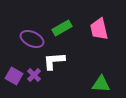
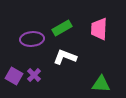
pink trapezoid: rotated 15 degrees clockwise
purple ellipse: rotated 30 degrees counterclockwise
white L-shape: moved 11 px right, 4 px up; rotated 25 degrees clockwise
